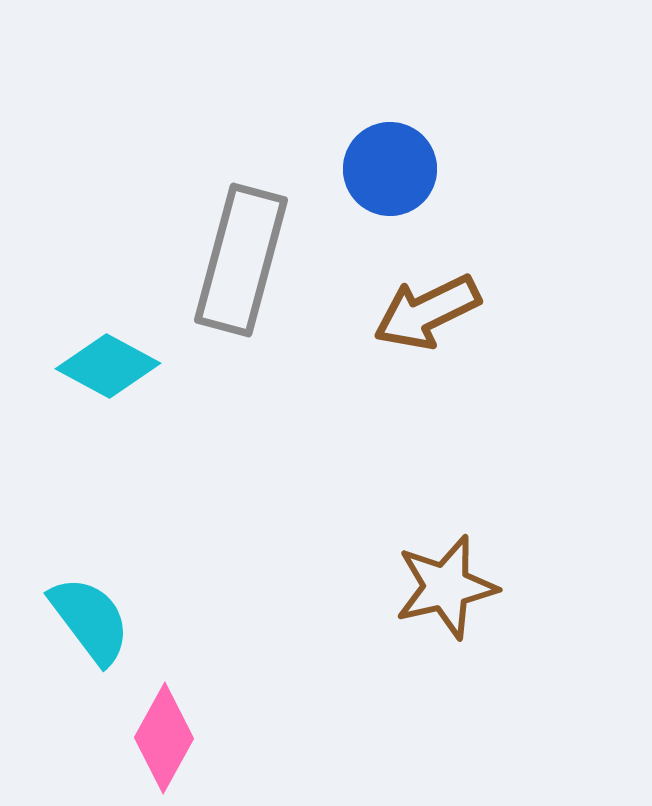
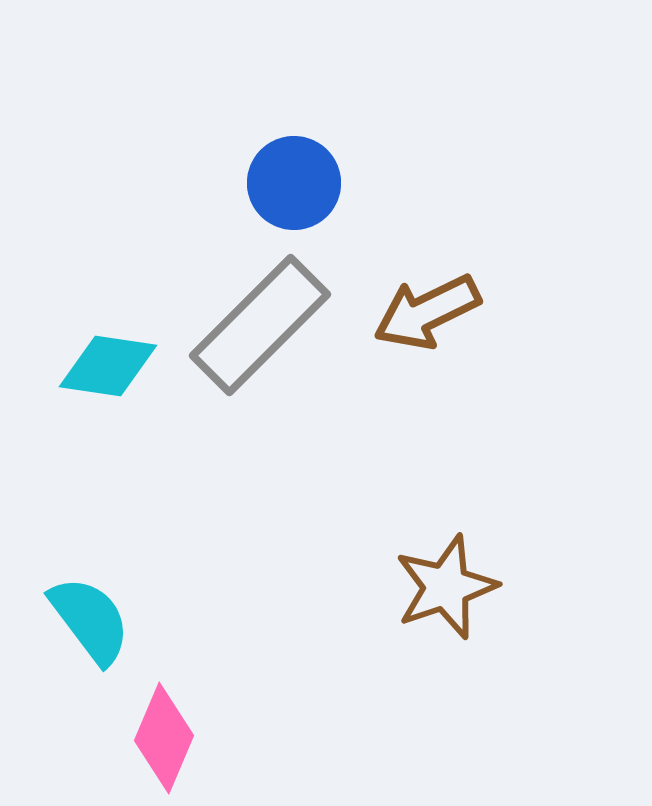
blue circle: moved 96 px left, 14 px down
gray rectangle: moved 19 px right, 65 px down; rotated 30 degrees clockwise
cyan diamond: rotated 20 degrees counterclockwise
brown star: rotated 6 degrees counterclockwise
pink diamond: rotated 6 degrees counterclockwise
